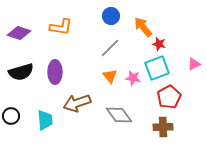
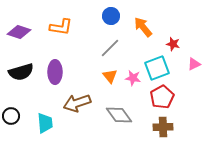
purple diamond: moved 1 px up
red star: moved 14 px right
red pentagon: moved 7 px left
cyan trapezoid: moved 3 px down
